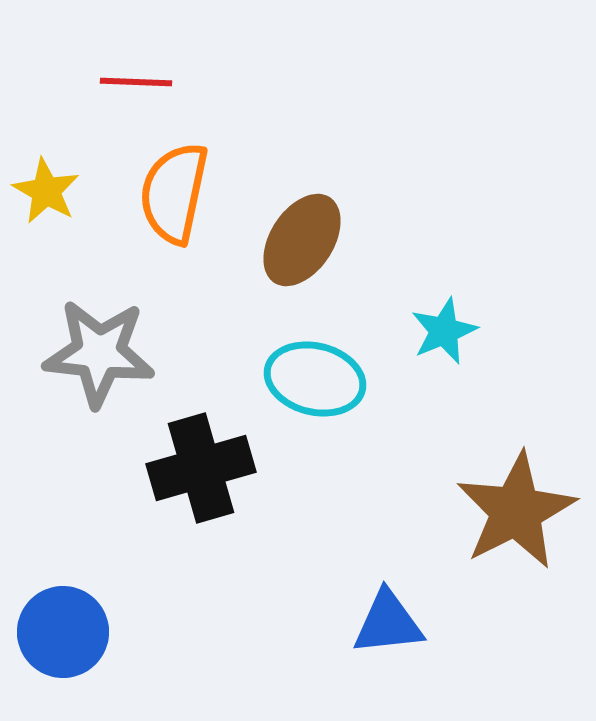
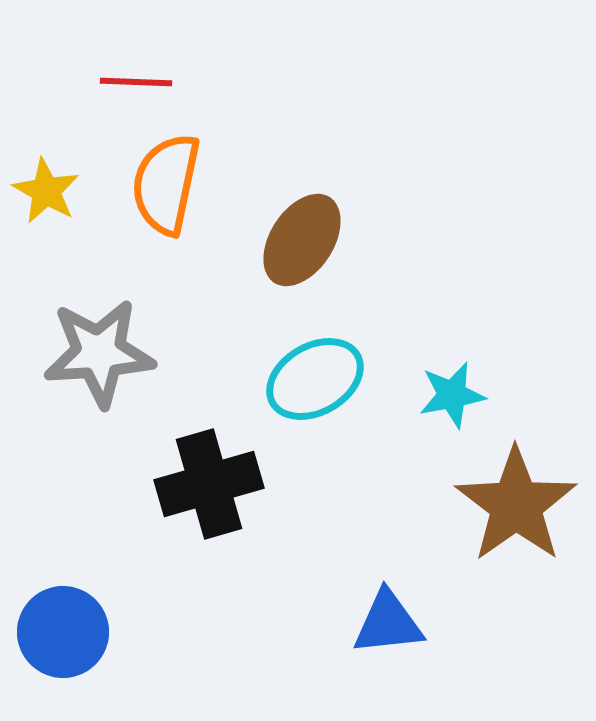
orange semicircle: moved 8 px left, 9 px up
cyan star: moved 8 px right, 64 px down; rotated 12 degrees clockwise
gray star: rotated 10 degrees counterclockwise
cyan ellipse: rotated 44 degrees counterclockwise
black cross: moved 8 px right, 16 px down
brown star: moved 6 px up; rotated 8 degrees counterclockwise
